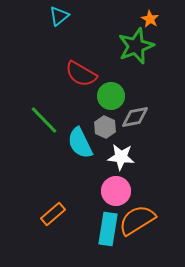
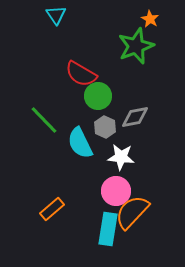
cyan triangle: moved 3 px left, 1 px up; rotated 25 degrees counterclockwise
green circle: moved 13 px left
orange rectangle: moved 1 px left, 5 px up
orange semicircle: moved 5 px left, 8 px up; rotated 15 degrees counterclockwise
